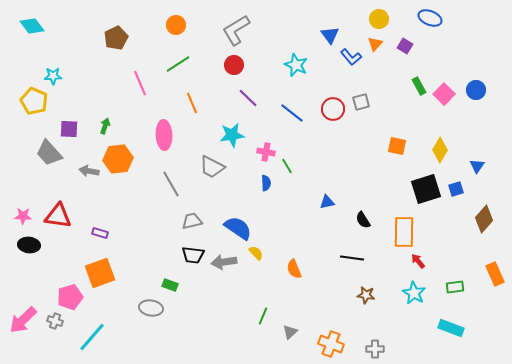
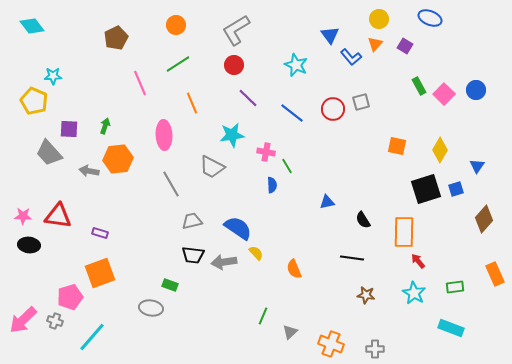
blue semicircle at (266, 183): moved 6 px right, 2 px down
